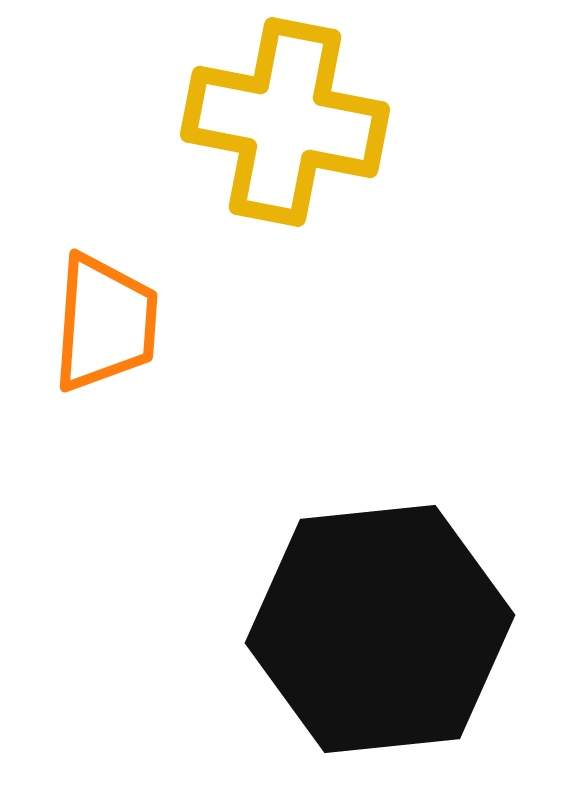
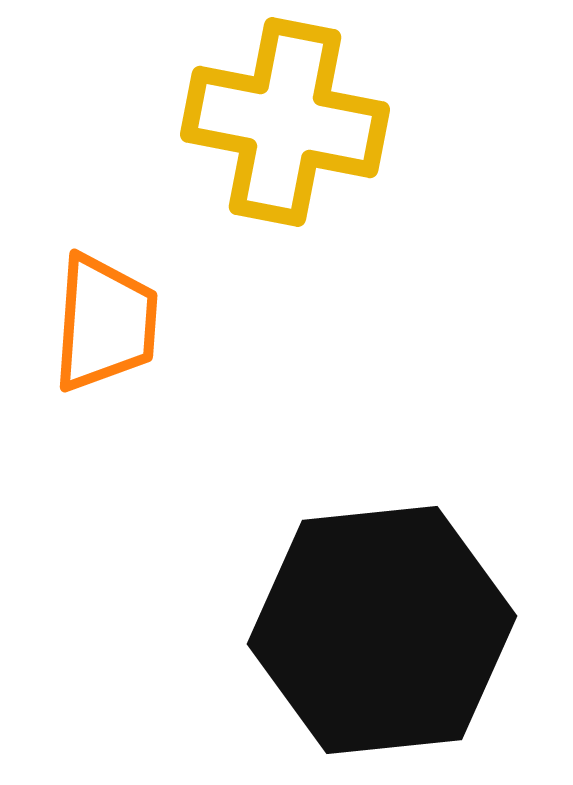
black hexagon: moved 2 px right, 1 px down
